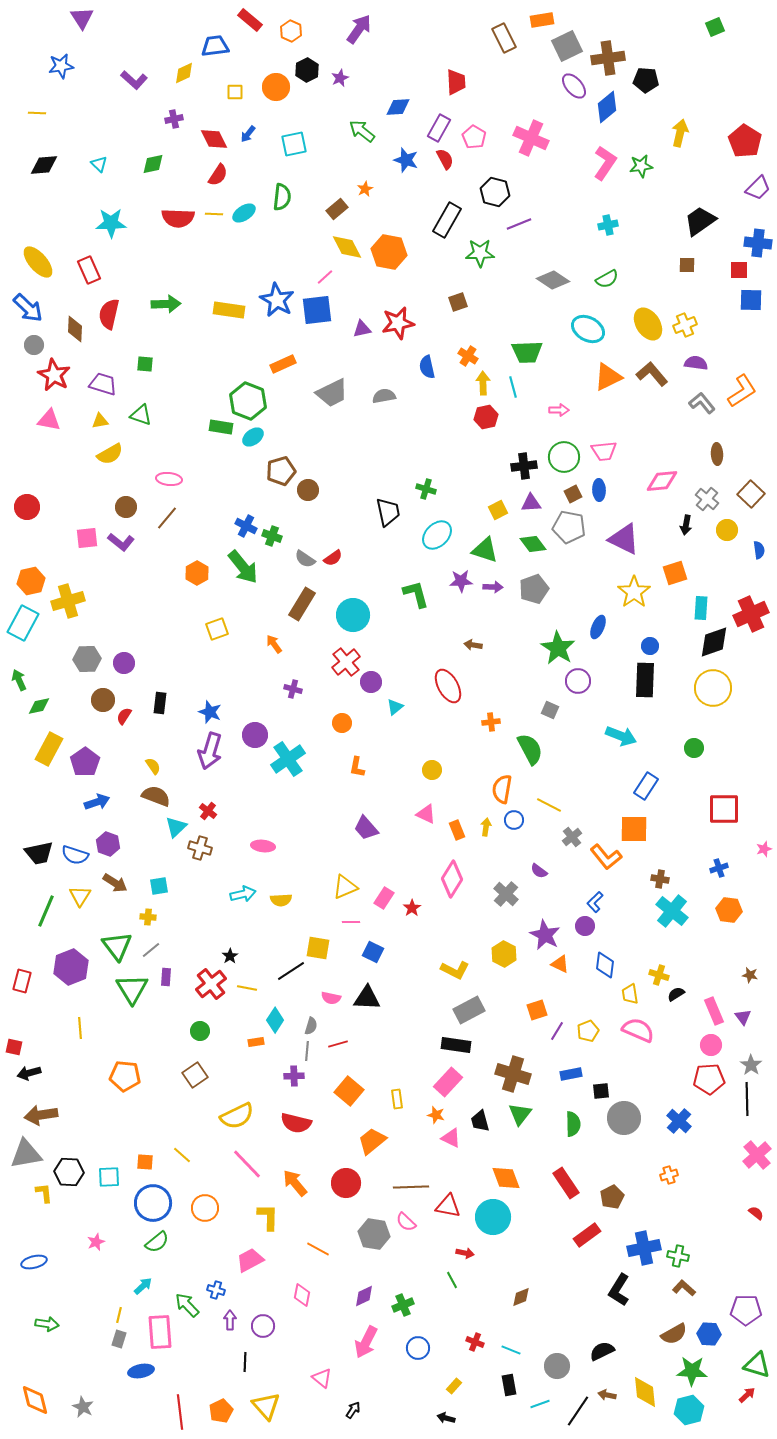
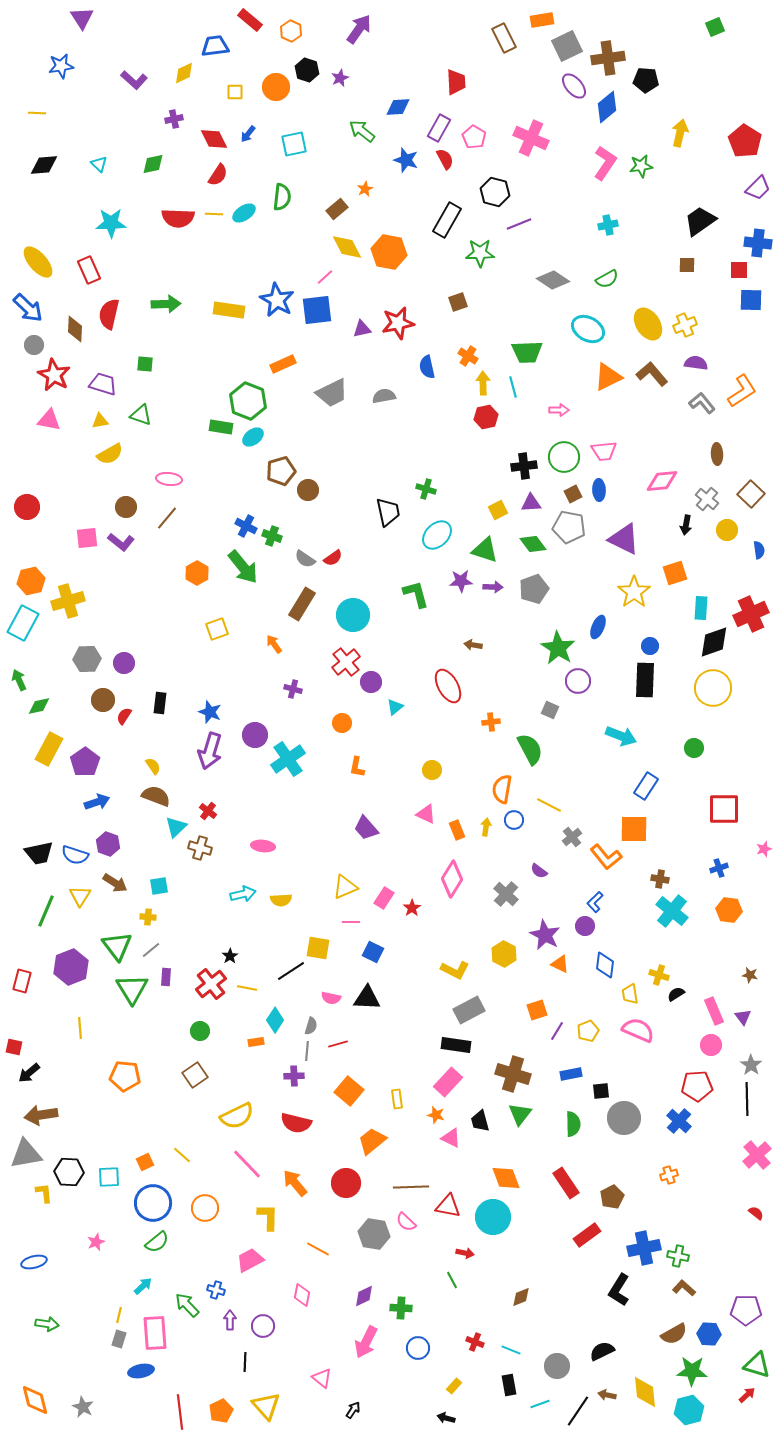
black hexagon at (307, 70): rotated 15 degrees counterclockwise
black arrow at (29, 1073): rotated 25 degrees counterclockwise
red pentagon at (709, 1079): moved 12 px left, 7 px down
orange square at (145, 1162): rotated 30 degrees counterclockwise
green cross at (403, 1305): moved 2 px left, 3 px down; rotated 25 degrees clockwise
pink rectangle at (160, 1332): moved 5 px left, 1 px down
